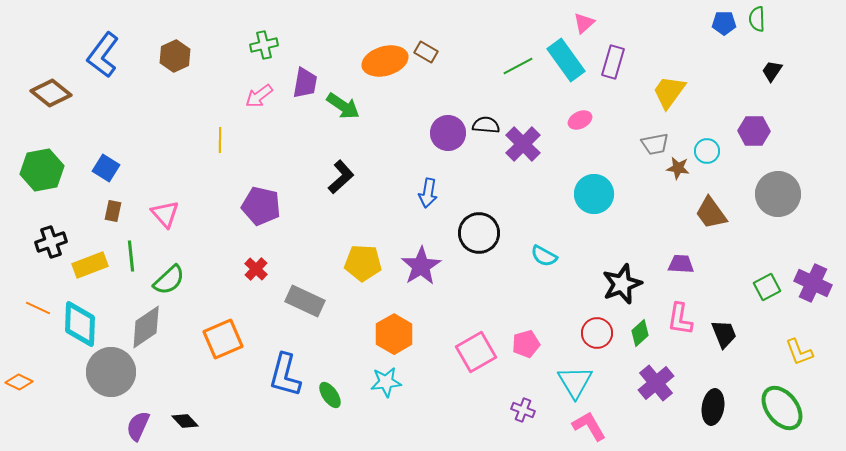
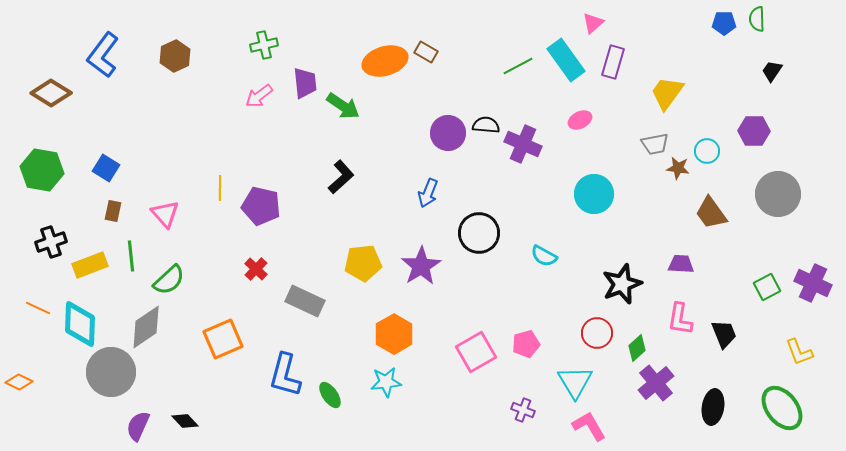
pink triangle at (584, 23): moved 9 px right
purple trapezoid at (305, 83): rotated 16 degrees counterclockwise
yellow trapezoid at (669, 92): moved 2 px left, 1 px down
brown diamond at (51, 93): rotated 6 degrees counterclockwise
yellow line at (220, 140): moved 48 px down
purple cross at (523, 144): rotated 21 degrees counterclockwise
green hexagon at (42, 170): rotated 21 degrees clockwise
blue arrow at (428, 193): rotated 12 degrees clockwise
yellow pentagon at (363, 263): rotated 9 degrees counterclockwise
green diamond at (640, 333): moved 3 px left, 15 px down
